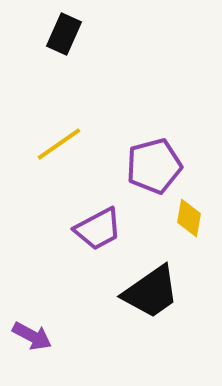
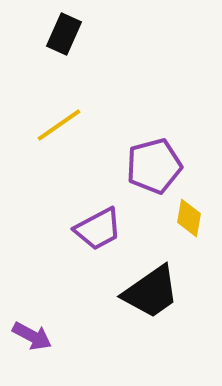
yellow line: moved 19 px up
